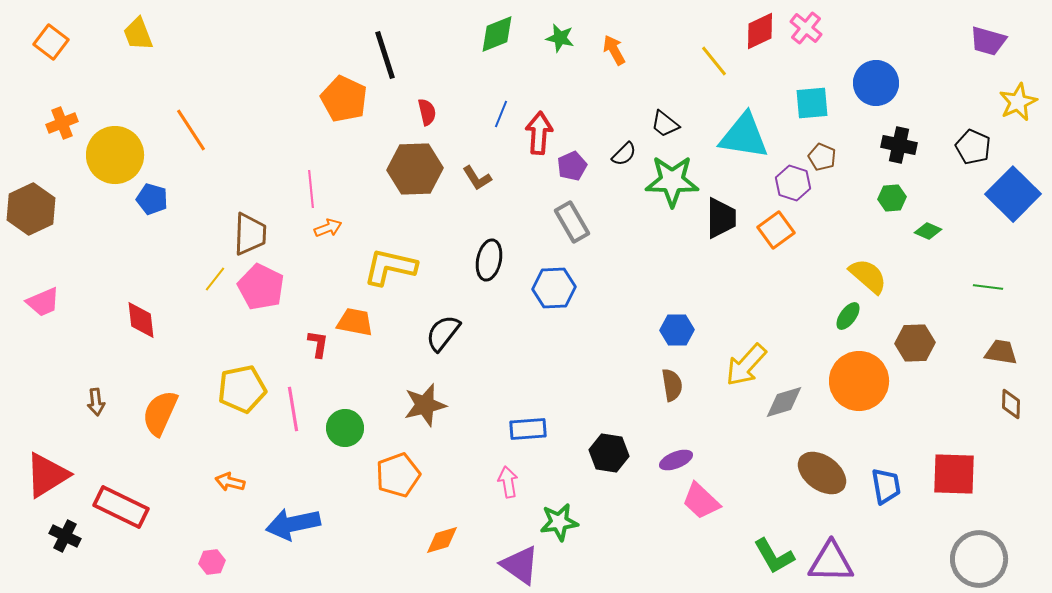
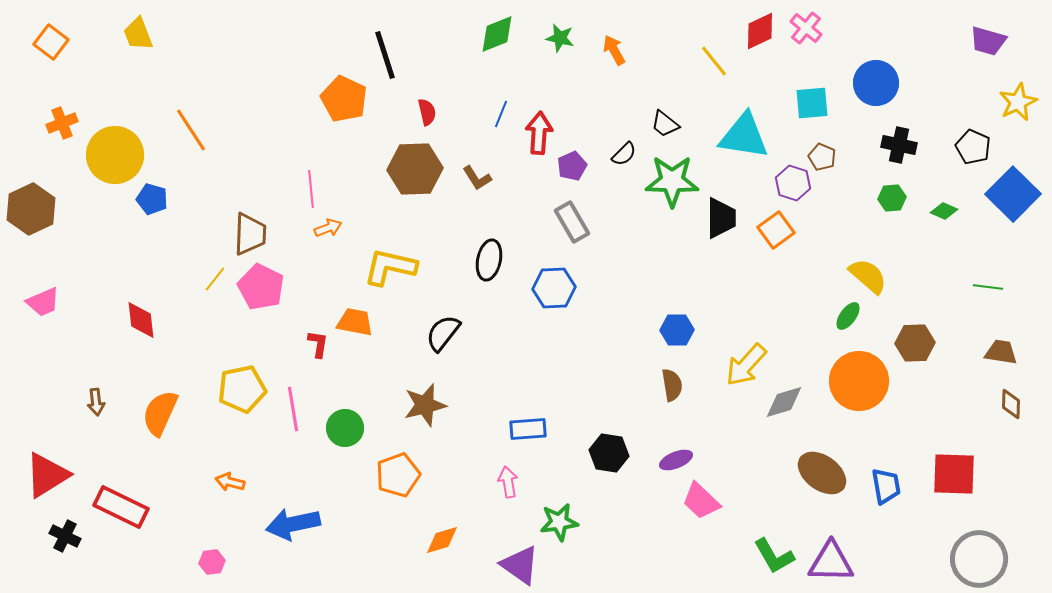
green diamond at (928, 231): moved 16 px right, 20 px up
